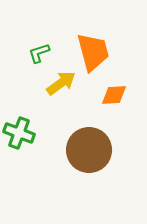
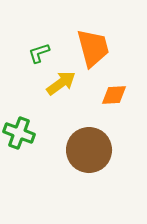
orange trapezoid: moved 4 px up
